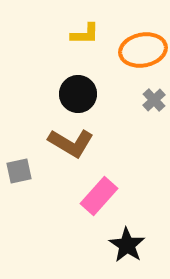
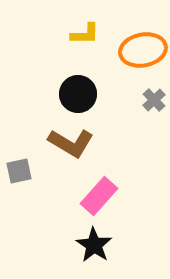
black star: moved 33 px left
